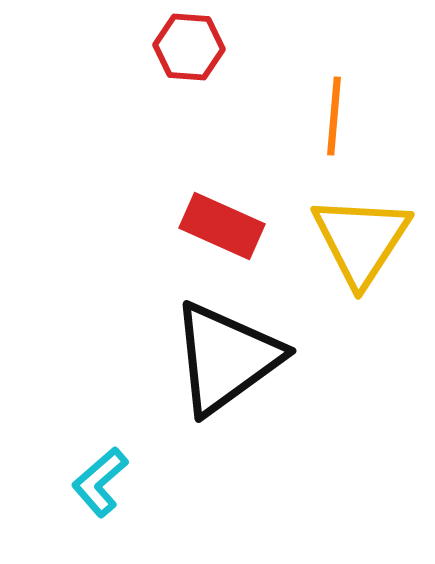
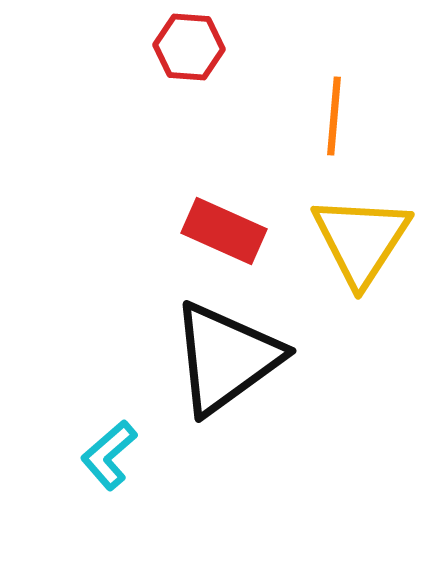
red rectangle: moved 2 px right, 5 px down
cyan L-shape: moved 9 px right, 27 px up
